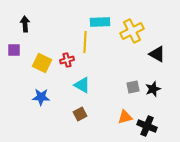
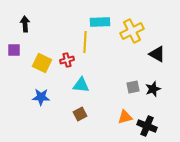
cyan triangle: moved 1 px left; rotated 24 degrees counterclockwise
